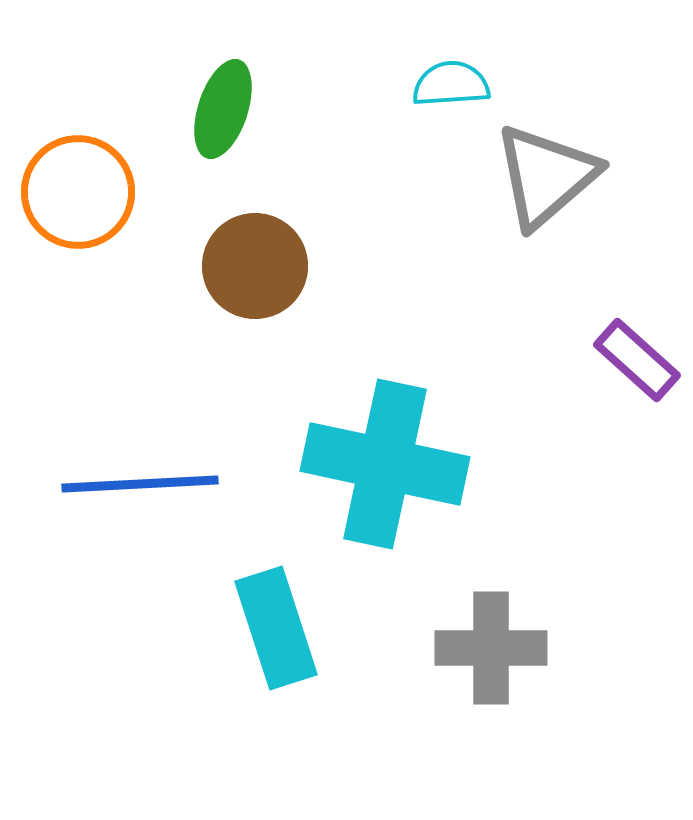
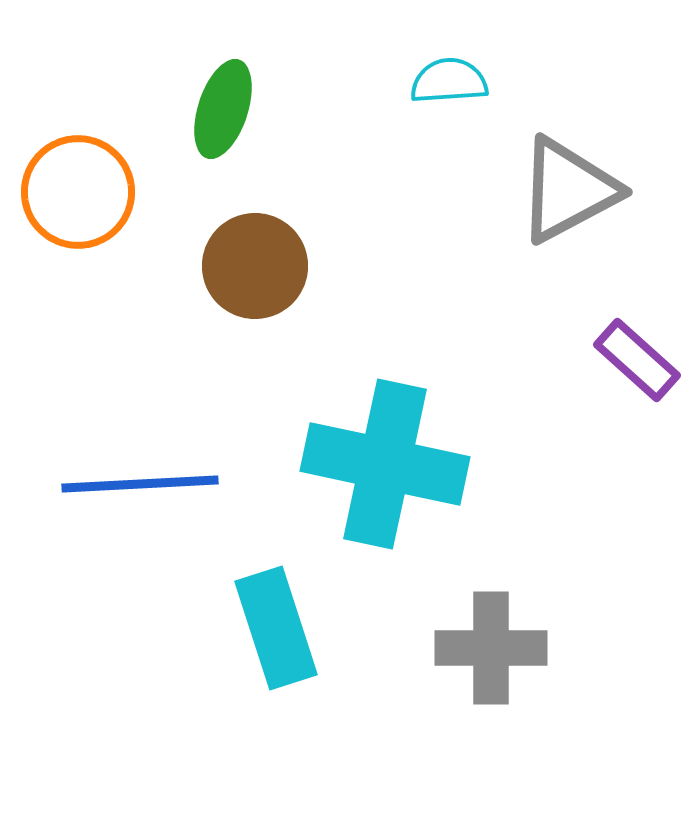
cyan semicircle: moved 2 px left, 3 px up
gray triangle: moved 22 px right, 14 px down; rotated 13 degrees clockwise
